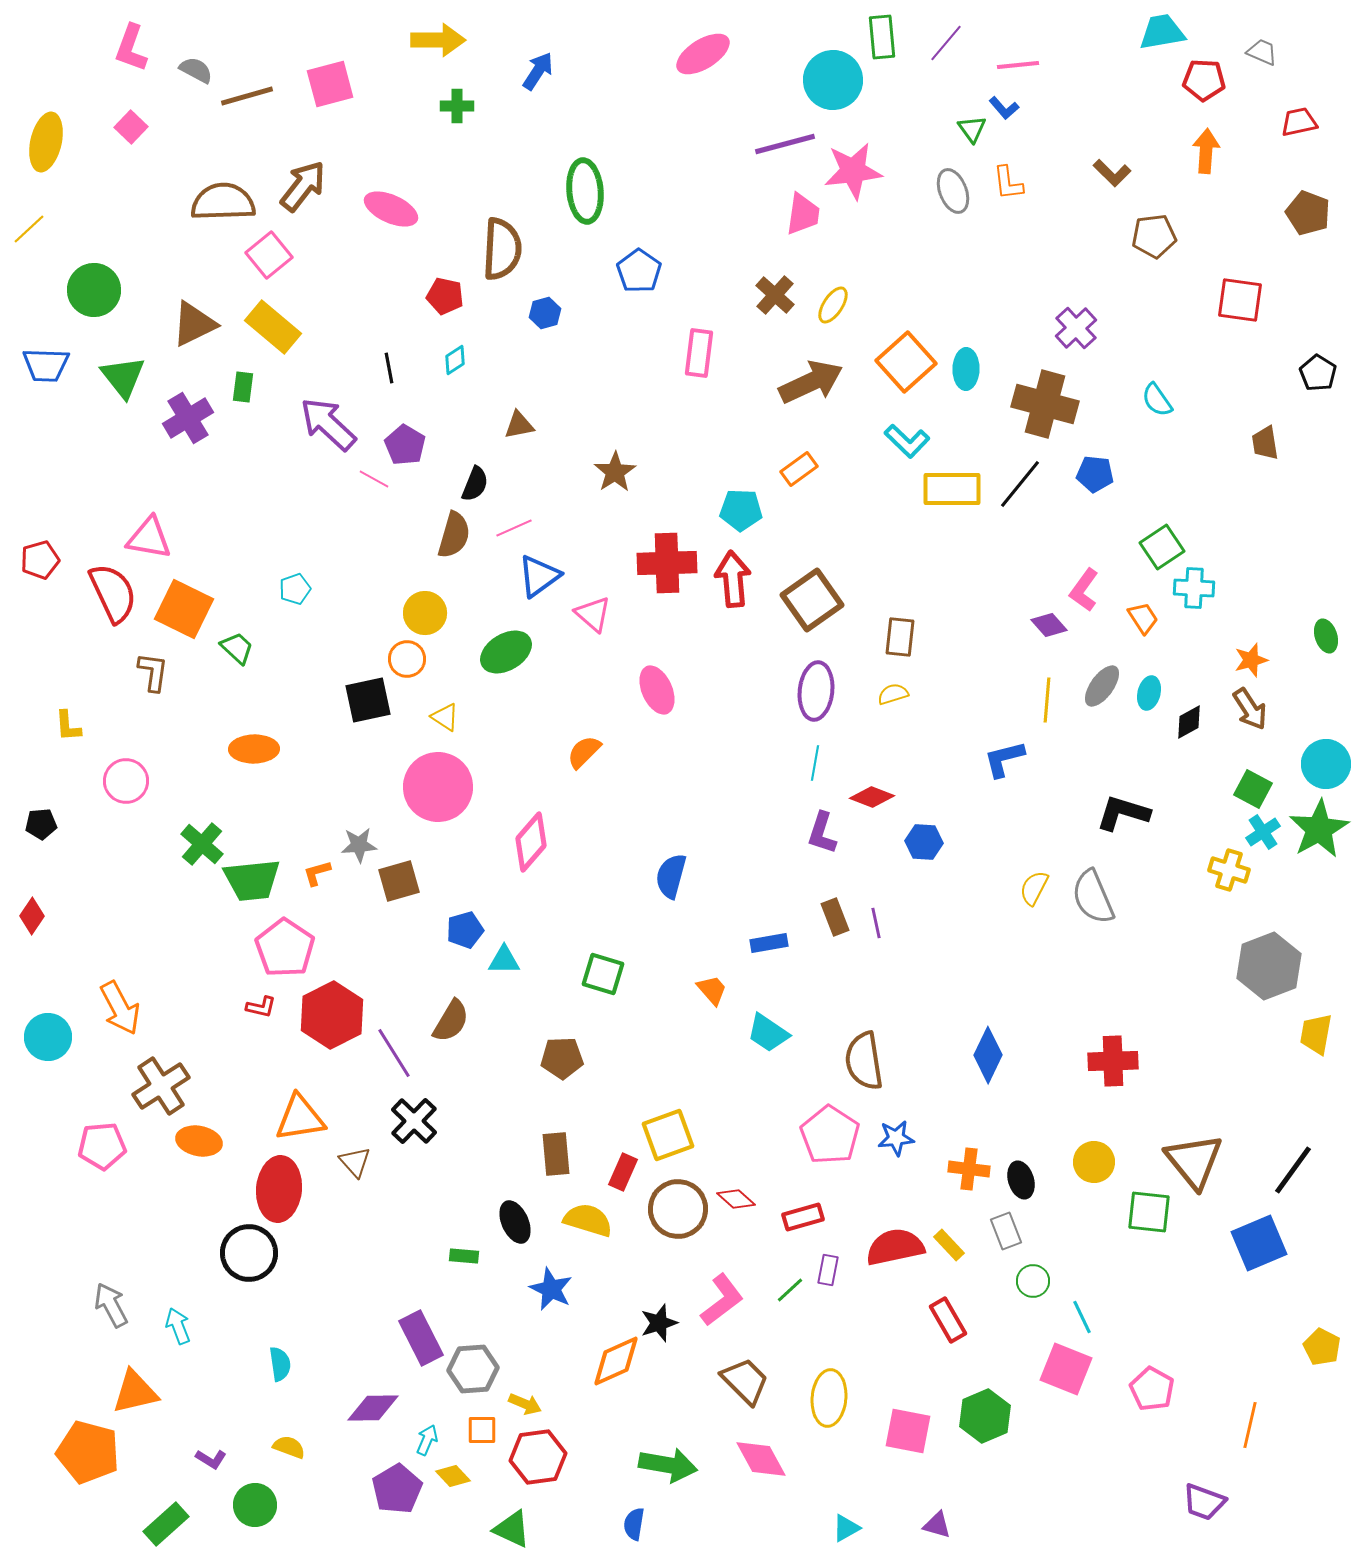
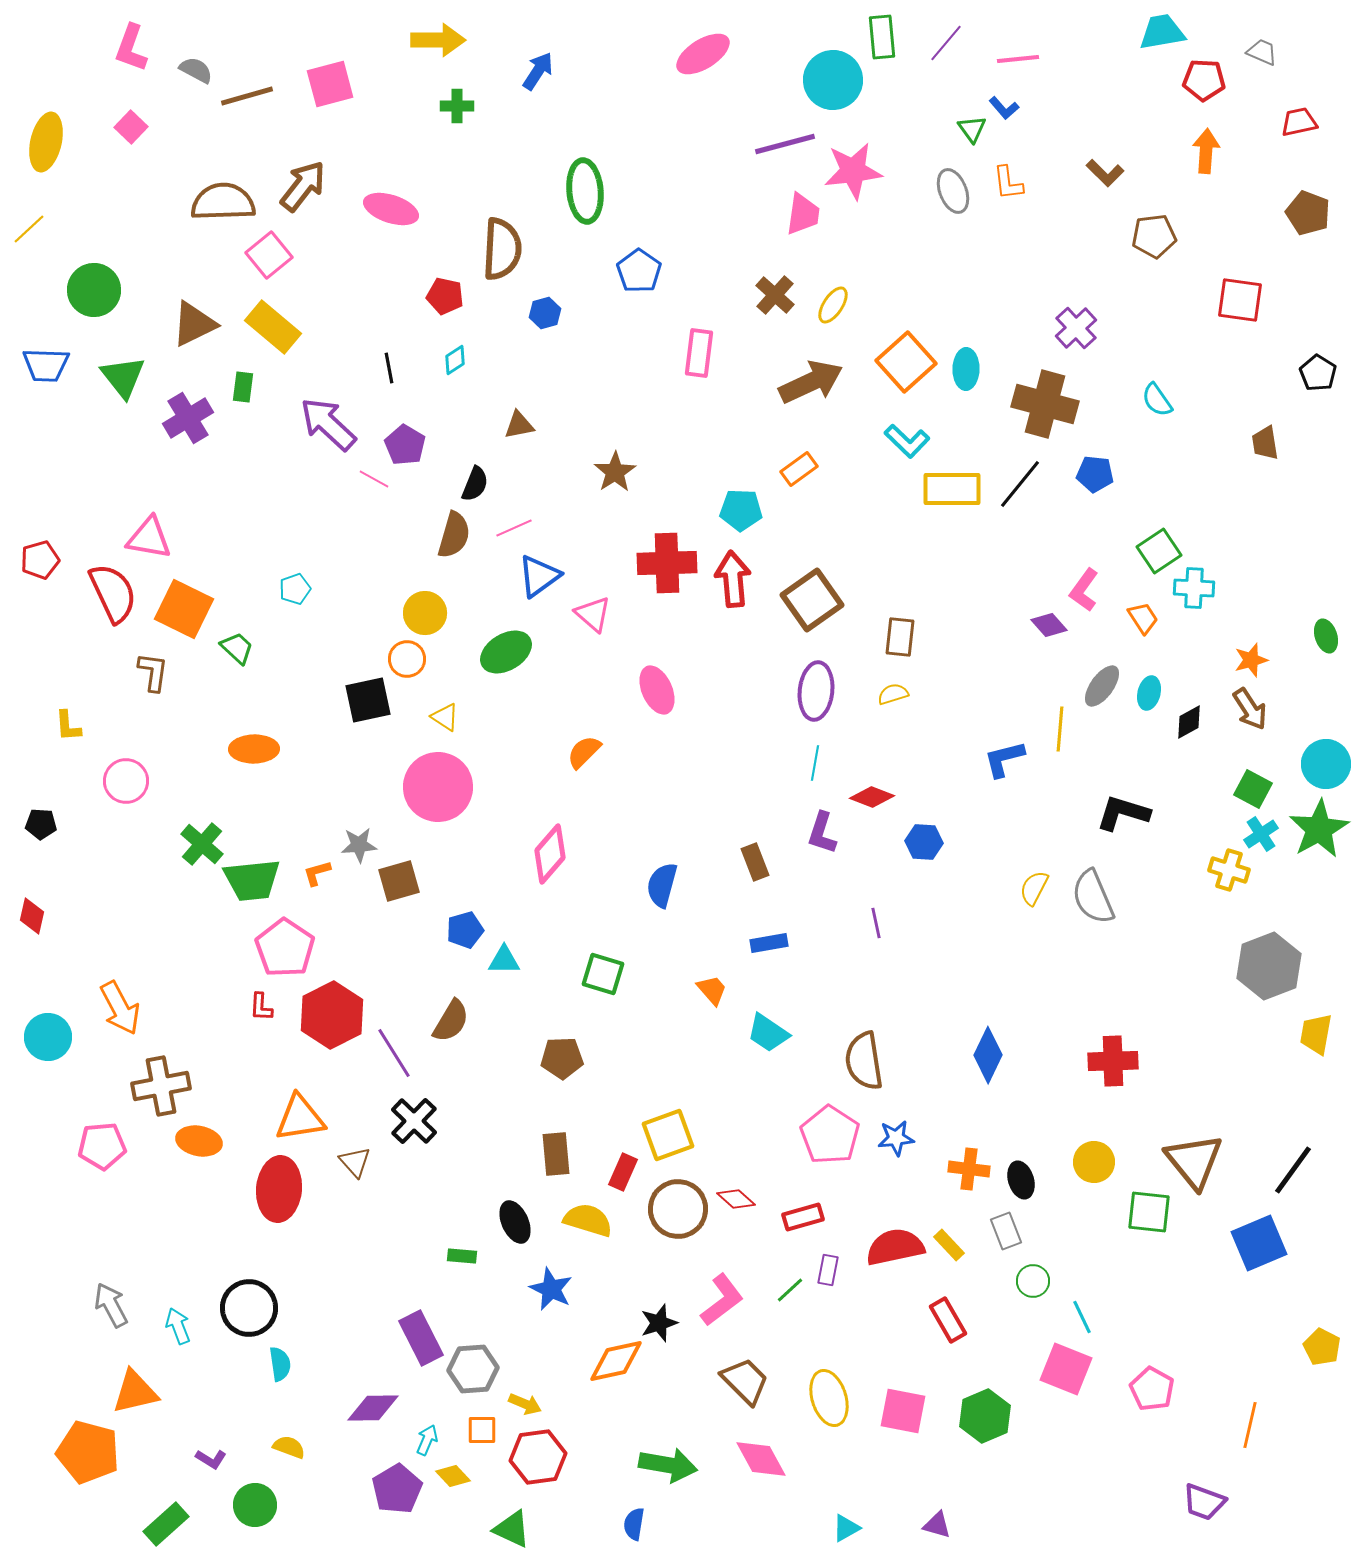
pink line at (1018, 65): moved 6 px up
brown L-shape at (1112, 173): moved 7 px left
pink ellipse at (391, 209): rotated 6 degrees counterclockwise
green square at (1162, 547): moved 3 px left, 4 px down
yellow line at (1047, 700): moved 13 px right, 29 px down
black pentagon at (41, 824): rotated 8 degrees clockwise
cyan cross at (1263, 832): moved 2 px left, 2 px down
pink diamond at (531, 842): moved 19 px right, 12 px down
blue semicircle at (671, 876): moved 9 px left, 9 px down
red diamond at (32, 916): rotated 21 degrees counterclockwise
brown rectangle at (835, 917): moved 80 px left, 55 px up
red L-shape at (261, 1007): rotated 80 degrees clockwise
brown cross at (161, 1086): rotated 22 degrees clockwise
black circle at (249, 1253): moved 55 px down
green rectangle at (464, 1256): moved 2 px left
orange diamond at (616, 1361): rotated 12 degrees clockwise
yellow ellipse at (829, 1398): rotated 22 degrees counterclockwise
pink square at (908, 1431): moved 5 px left, 20 px up
